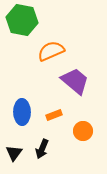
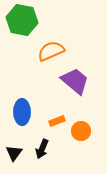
orange rectangle: moved 3 px right, 6 px down
orange circle: moved 2 px left
